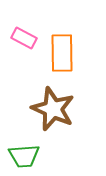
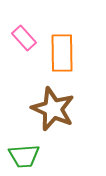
pink rectangle: rotated 20 degrees clockwise
